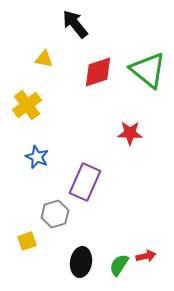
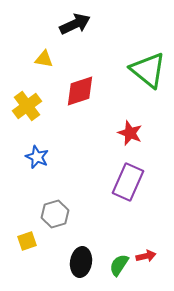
black arrow: rotated 104 degrees clockwise
red diamond: moved 18 px left, 19 px down
yellow cross: moved 1 px down
red star: rotated 20 degrees clockwise
purple rectangle: moved 43 px right
